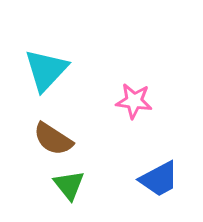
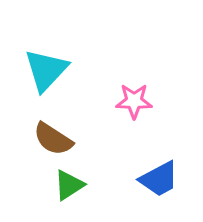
pink star: rotated 6 degrees counterclockwise
green triangle: rotated 36 degrees clockwise
